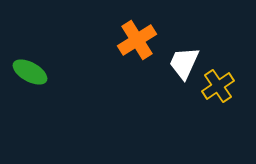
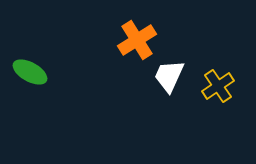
white trapezoid: moved 15 px left, 13 px down
